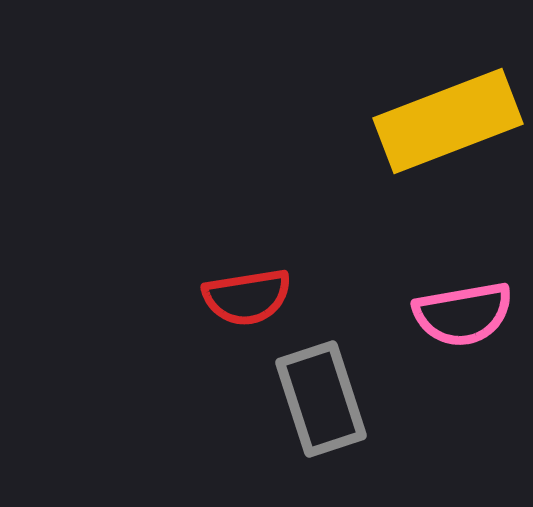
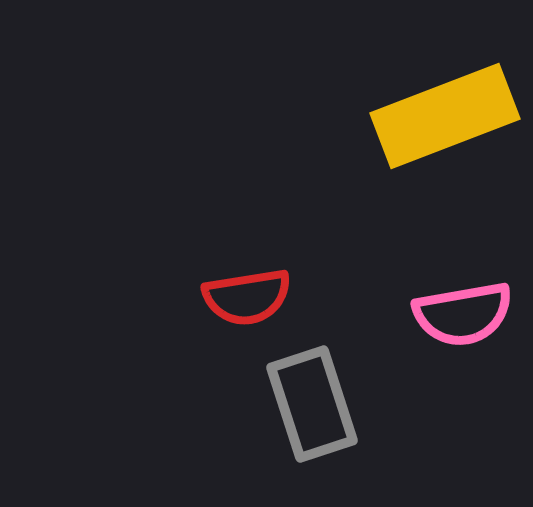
yellow rectangle: moved 3 px left, 5 px up
gray rectangle: moved 9 px left, 5 px down
